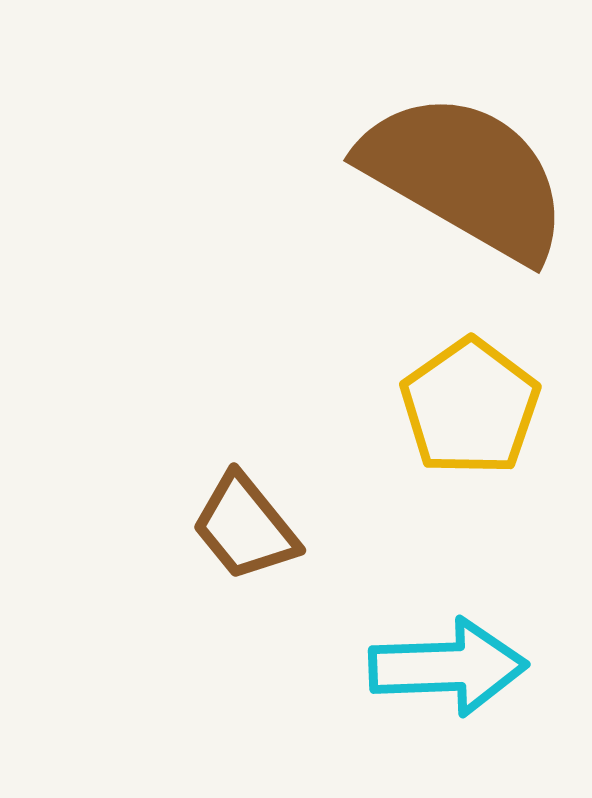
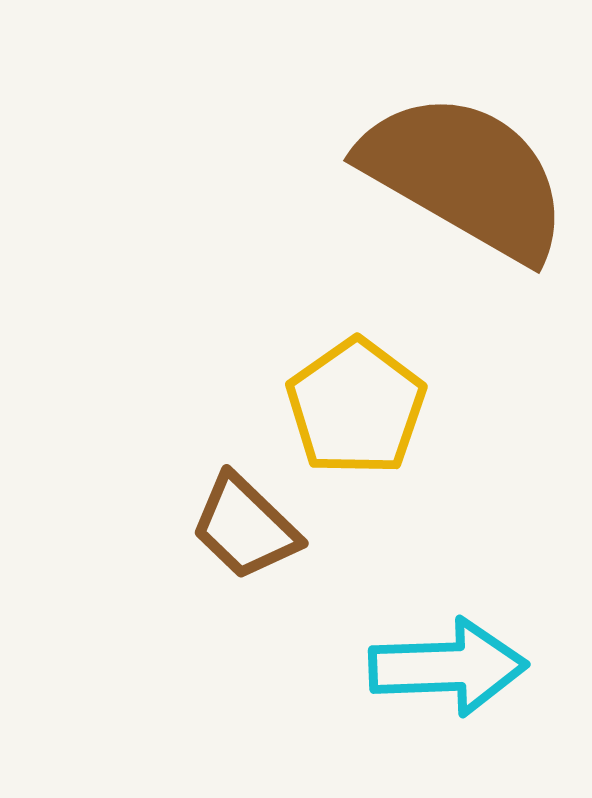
yellow pentagon: moved 114 px left
brown trapezoid: rotated 7 degrees counterclockwise
